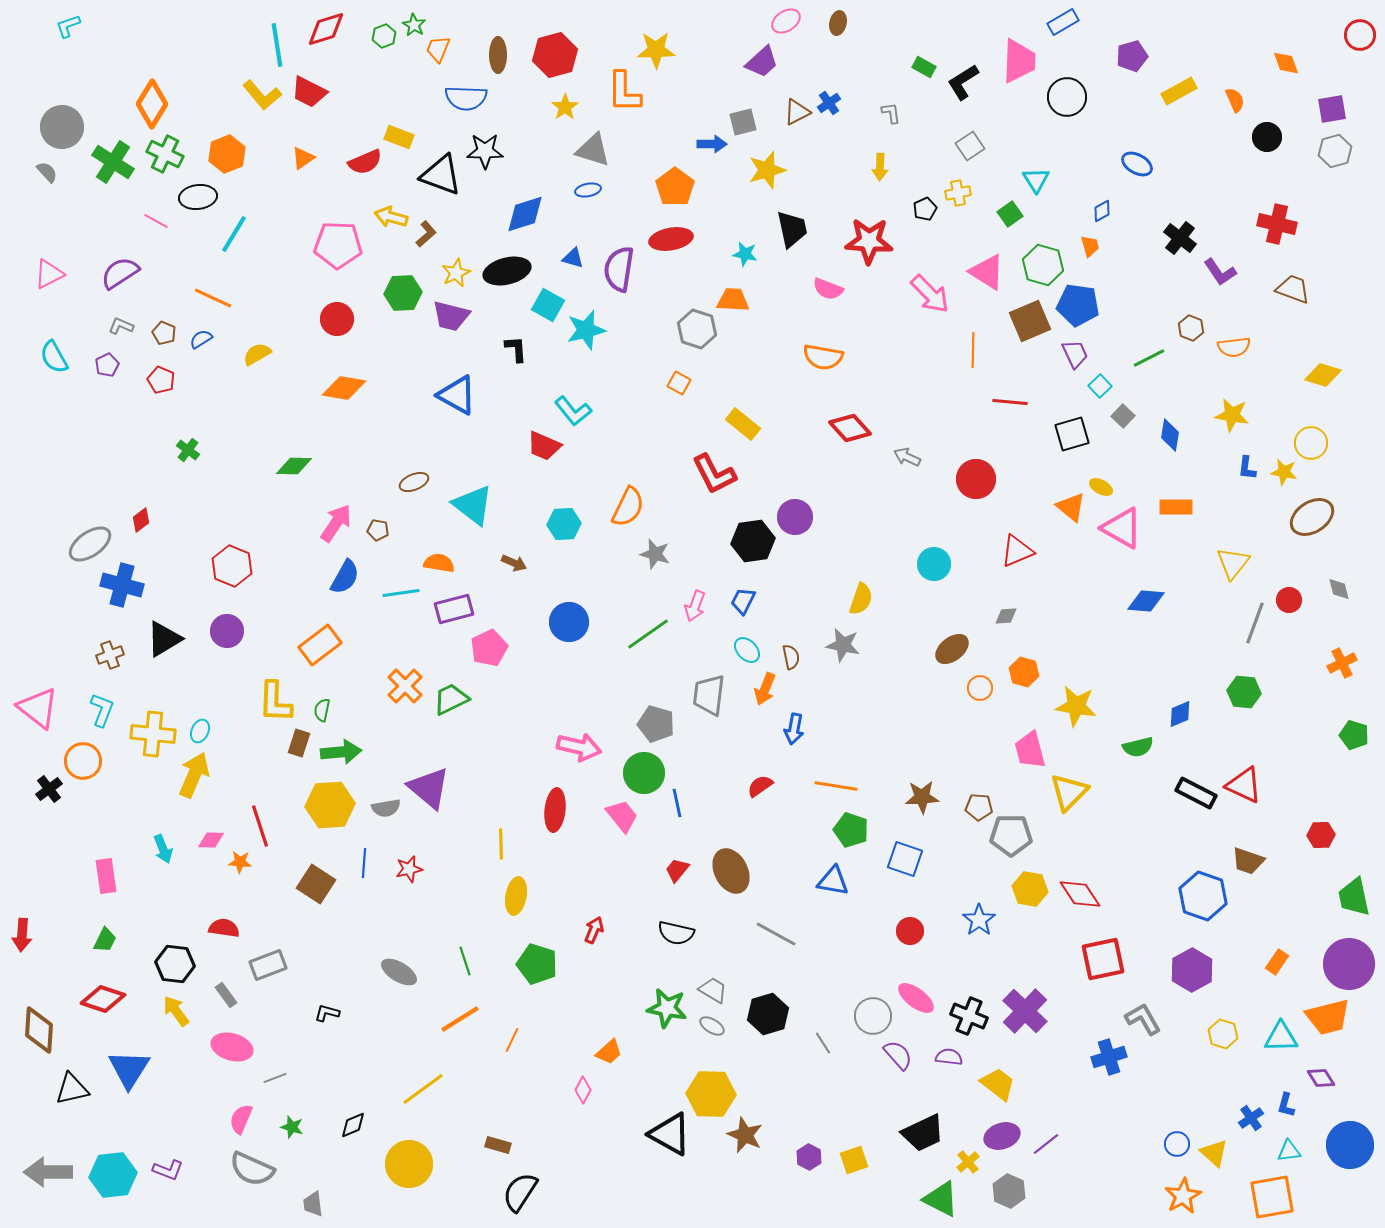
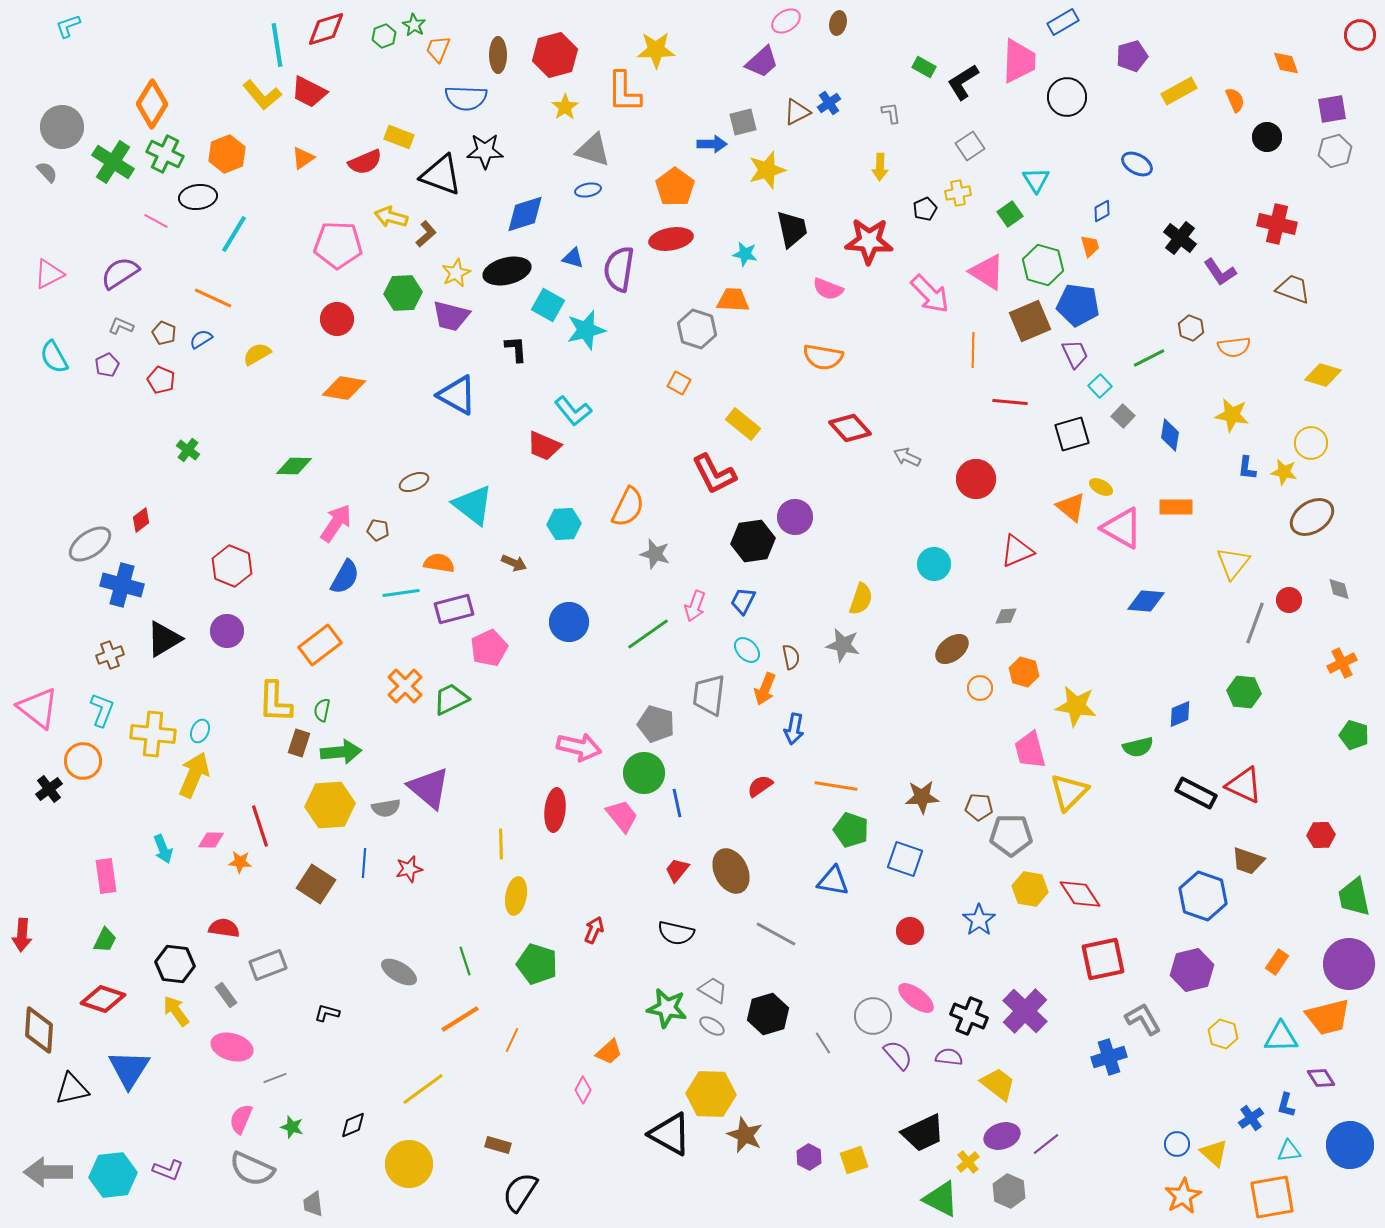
purple hexagon at (1192, 970): rotated 15 degrees clockwise
